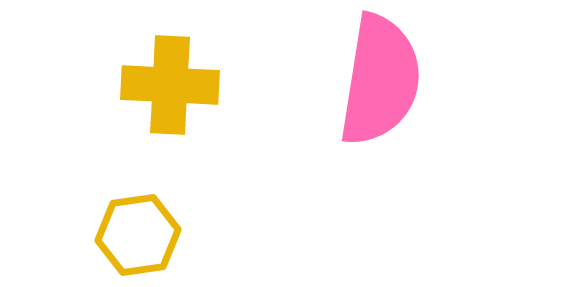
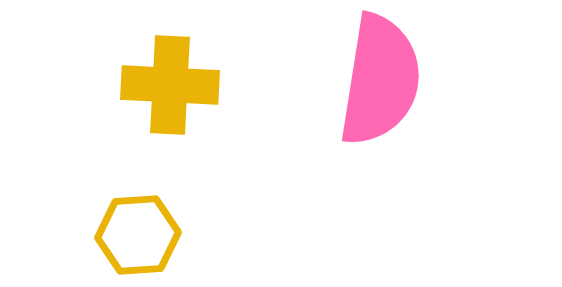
yellow hexagon: rotated 4 degrees clockwise
